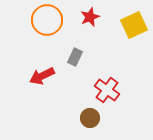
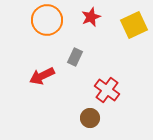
red star: moved 1 px right
